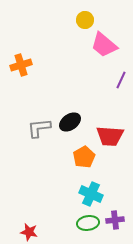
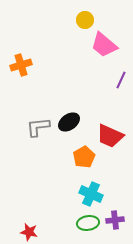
black ellipse: moved 1 px left
gray L-shape: moved 1 px left, 1 px up
red trapezoid: rotated 20 degrees clockwise
